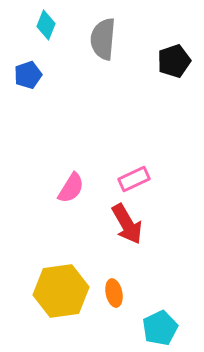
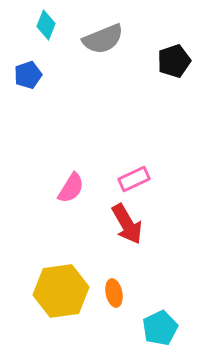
gray semicircle: rotated 117 degrees counterclockwise
